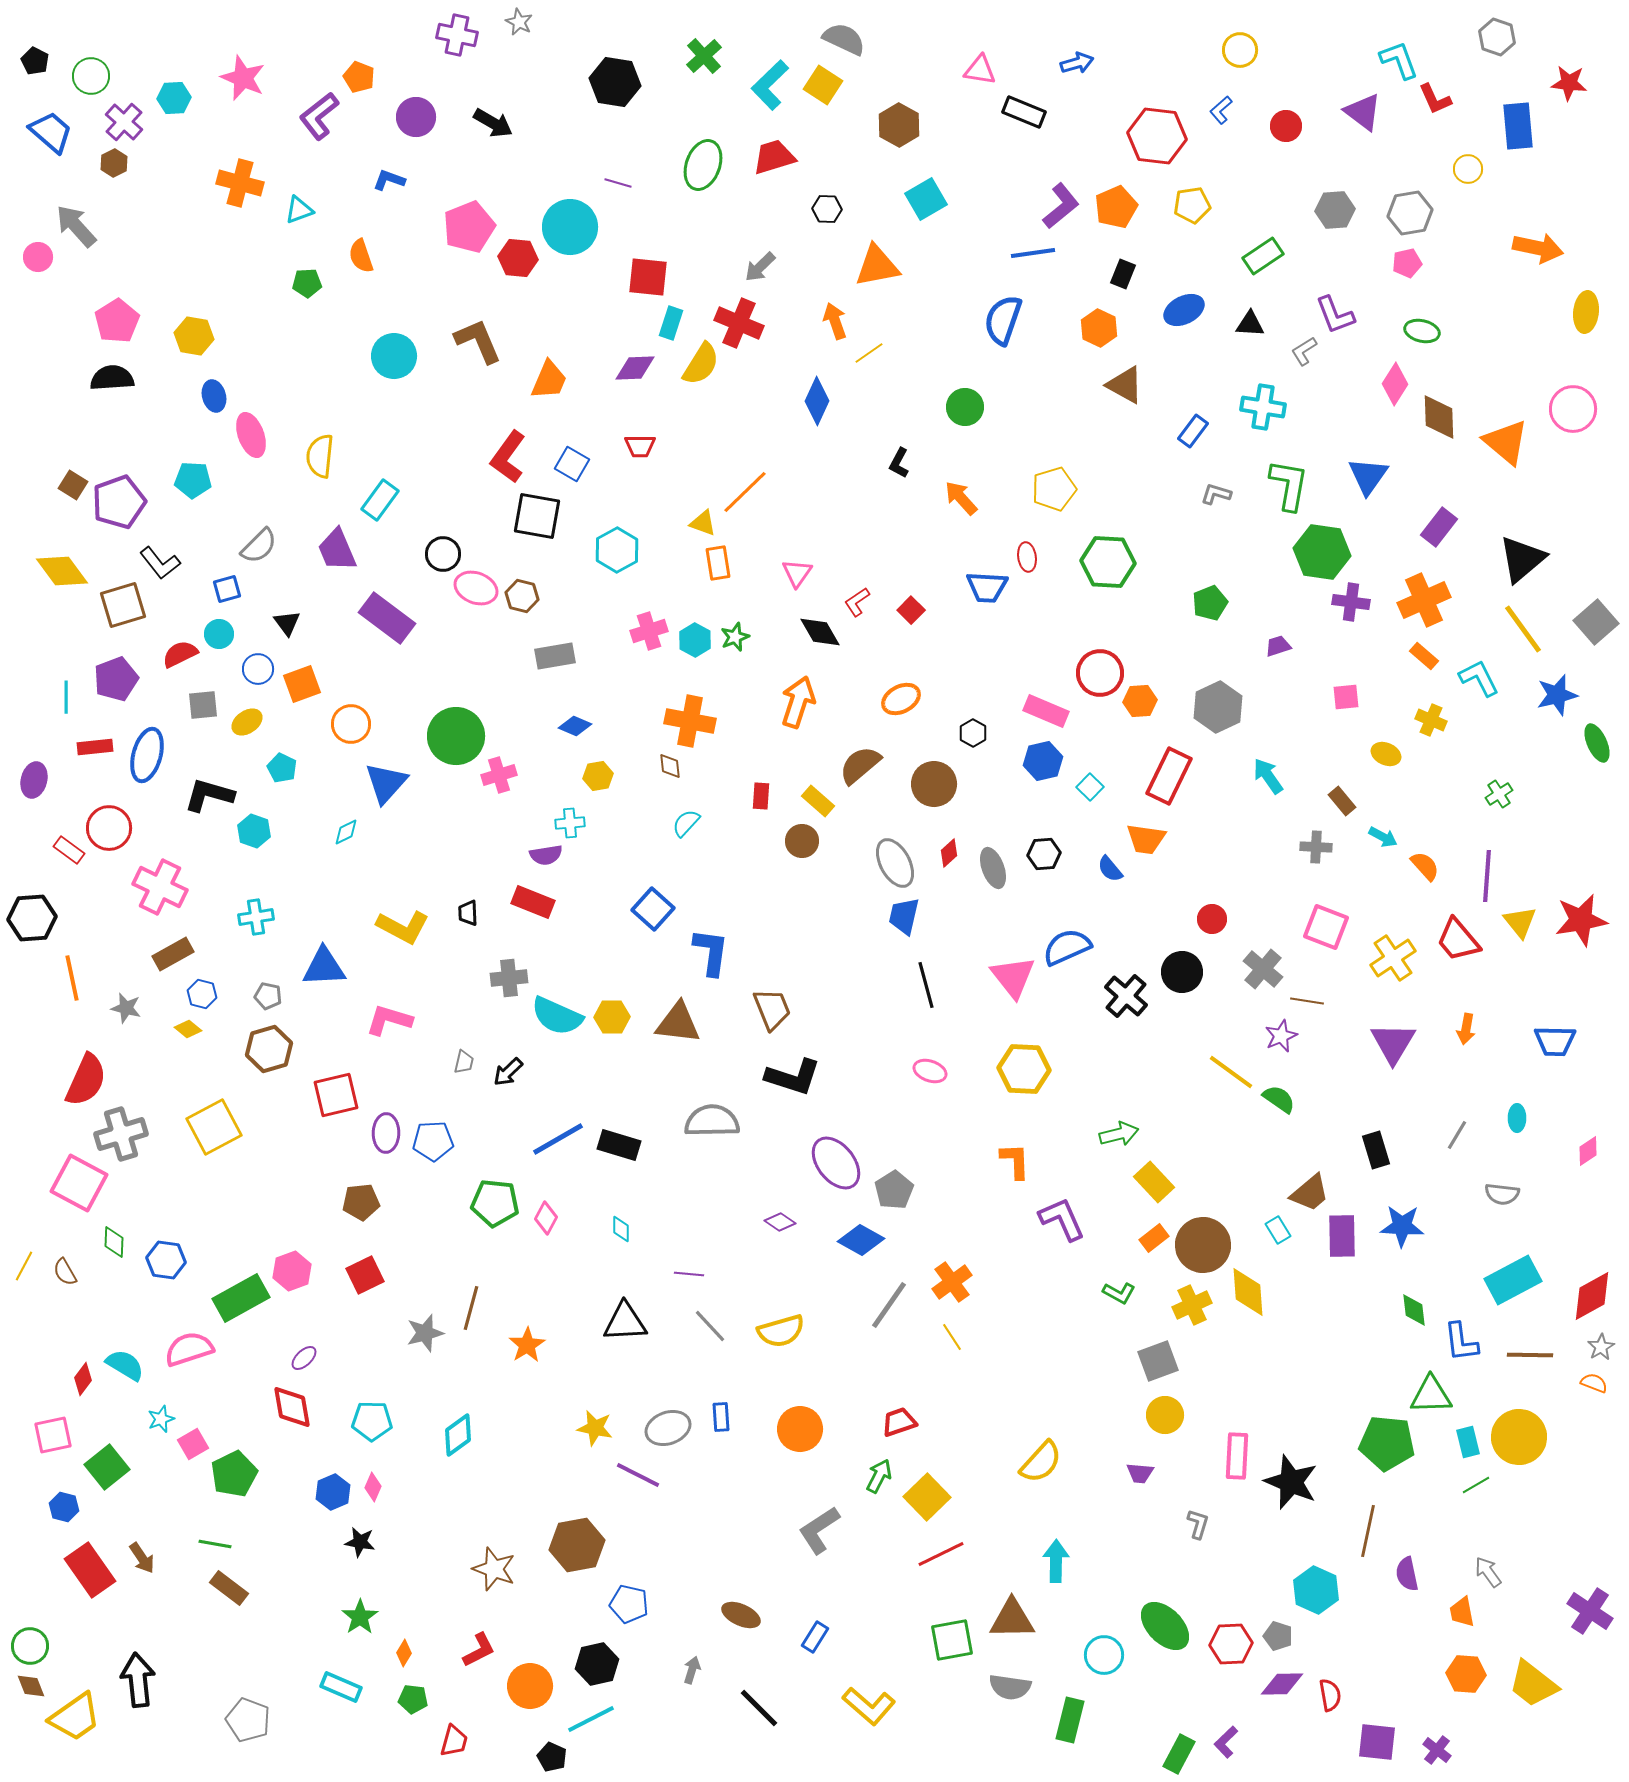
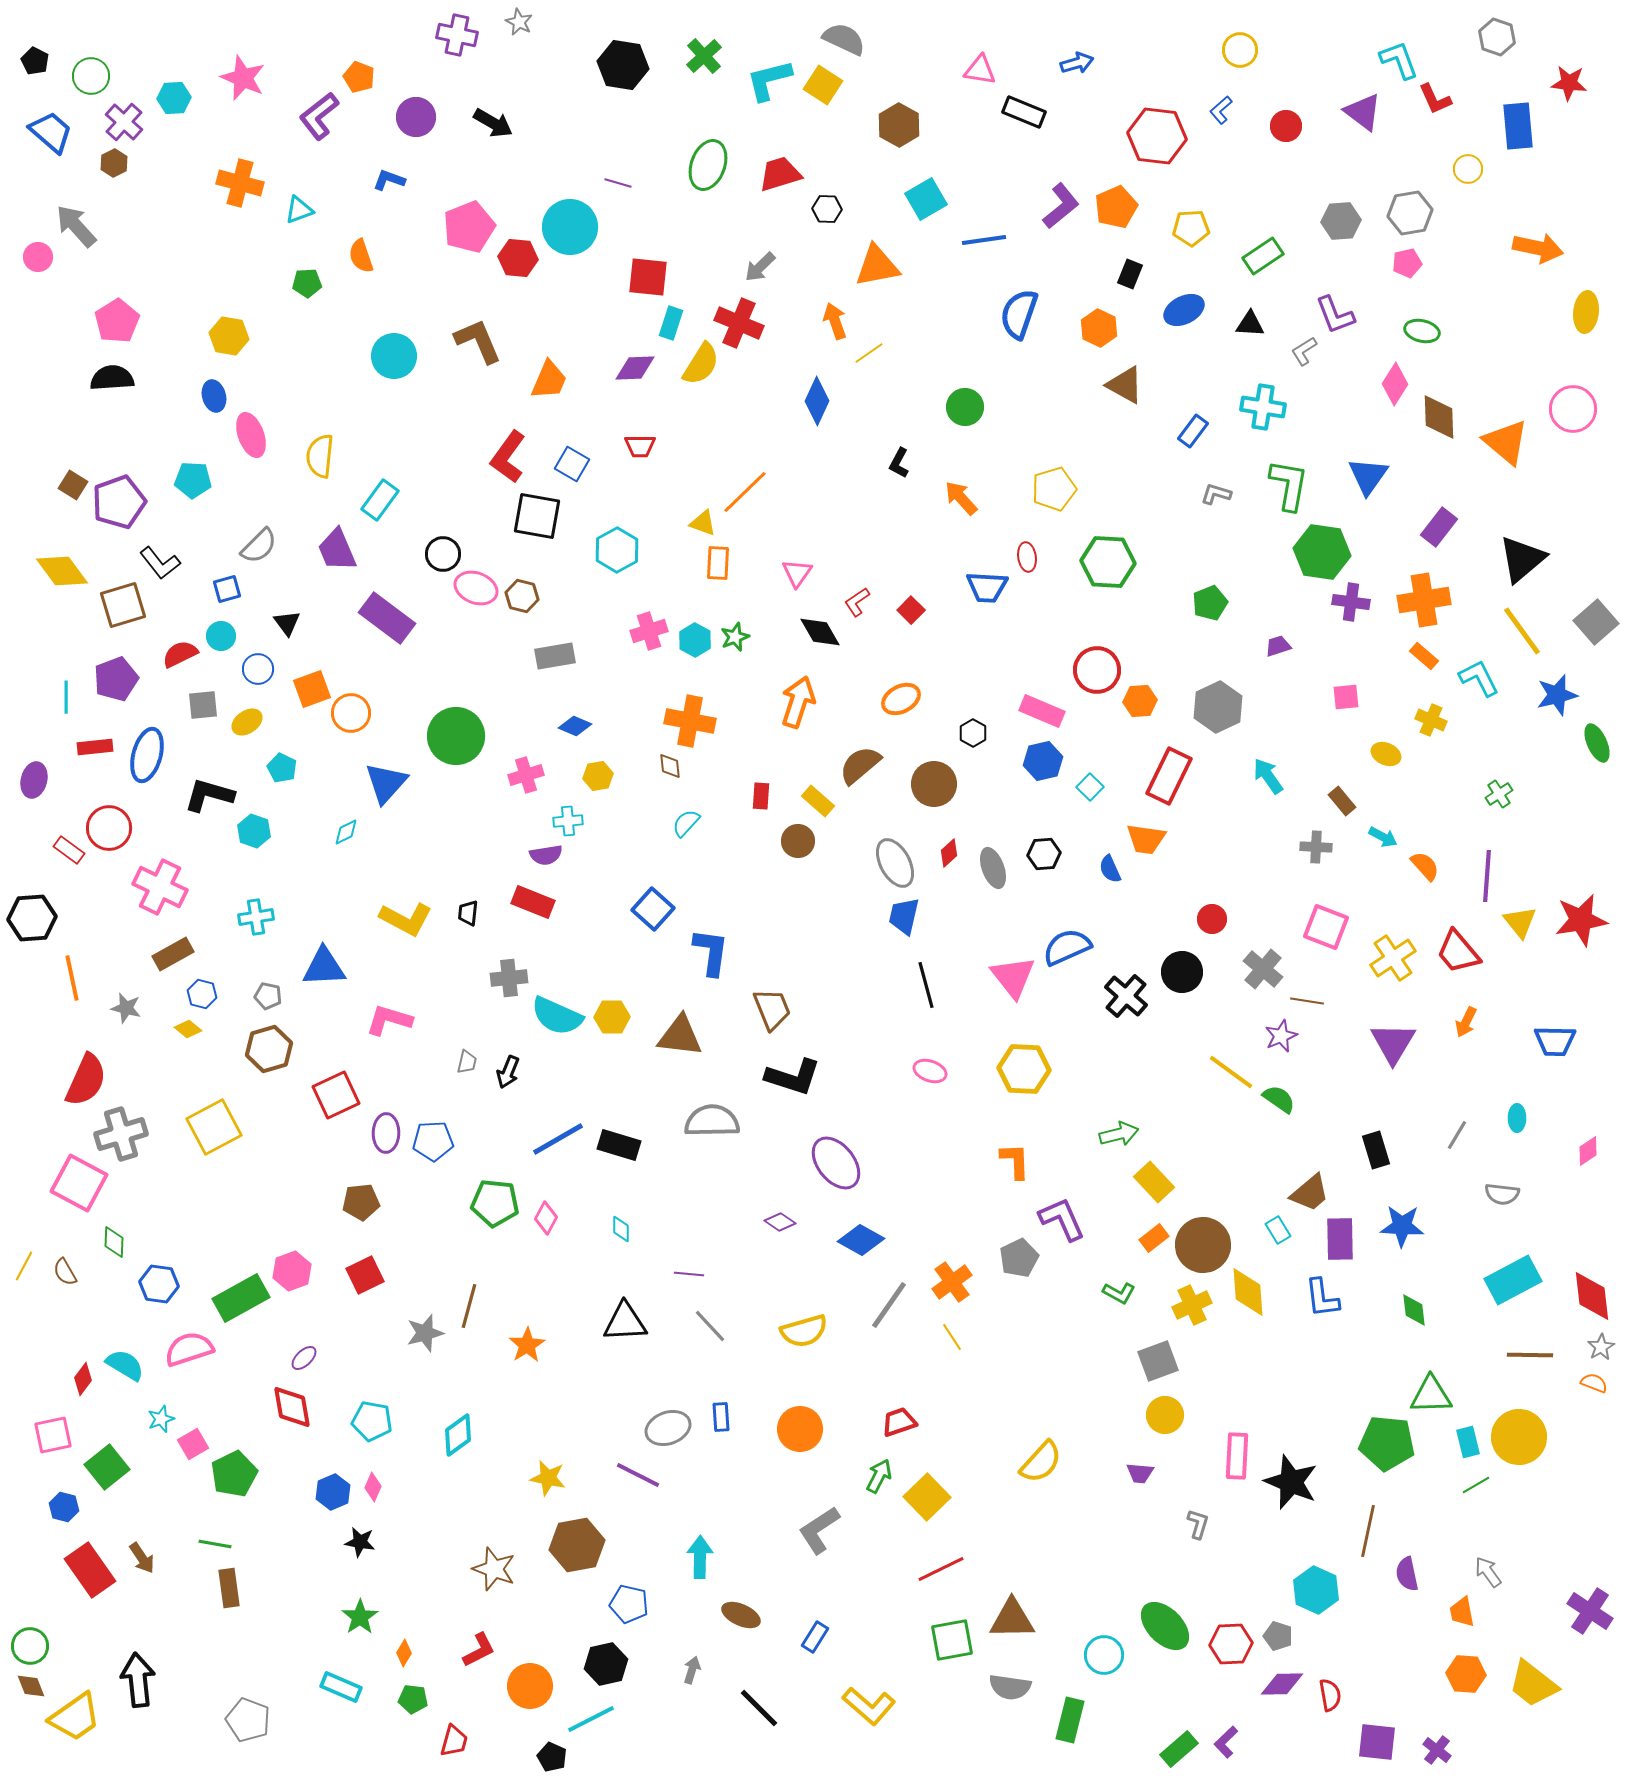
black hexagon at (615, 82): moved 8 px right, 17 px up
cyan L-shape at (770, 85): moved 1 px left, 5 px up; rotated 30 degrees clockwise
red trapezoid at (774, 157): moved 6 px right, 17 px down
green ellipse at (703, 165): moved 5 px right
yellow pentagon at (1192, 205): moved 1 px left, 23 px down; rotated 6 degrees clockwise
gray hexagon at (1335, 210): moved 6 px right, 11 px down
blue line at (1033, 253): moved 49 px left, 13 px up
black rectangle at (1123, 274): moved 7 px right
blue semicircle at (1003, 320): moved 16 px right, 6 px up
yellow hexagon at (194, 336): moved 35 px right
orange rectangle at (718, 563): rotated 12 degrees clockwise
orange cross at (1424, 600): rotated 15 degrees clockwise
yellow line at (1523, 629): moved 1 px left, 2 px down
cyan circle at (219, 634): moved 2 px right, 2 px down
red circle at (1100, 673): moved 3 px left, 3 px up
orange square at (302, 684): moved 10 px right, 5 px down
pink rectangle at (1046, 711): moved 4 px left
orange circle at (351, 724): moved 11 px up
pink cross at (499, 775): moved 27 px right
cyan cross at (570, 823): moved 2 px left, 2 px up
brown circle at (802, 841): moved 4 px left
blue semicircle at (1110, 869): rotated 16 degrees clockwise
black trapezoid at (468, 913): rotated 8 degrees clockwise
yellow L-shape at (403, 927): moved 3 px right, 8 px up
red trapezoid at (1458, 940): moved 12 px down
brown triangle at (678, 1023): moved 2 px right, 13 px down
orange arrow at (1466, 1029): moved 7 px up; rotated 16 degrees clockwise
gray trapezoid at (464, 1062): moved 3 px right
black arrow at (508, 1072): rotated 24 degrees counterclockwise
red square at (336, 1095): rotated 12 degrees counterclockwise
gray pentagon at (894, 1190): moved 125 px right, 68 px down; rotated 6 degrees clockwise
purple rectangle at (1342, 1236): moved 2 px left, 3 px down
blue hexagon at (166, 1260): moved 7 px left, 24 px down
red diamond at (1592, 1296): rotated 68 degrees counterclockwise
brown line at (471, 1308): moved 2 px left, 2 px up
yellow semicircle at (781, 1331): moved 23 px right
blue L-shape at (1461, 1342): moved 139 px left, 44 px up
cyan pentagon at (372, 1421): rotated 9 degrees clockwise
yellow star at (595, 1428): moved 47 px left, 50 px down
red line at (941, 1554): moved 15 px down
cyan arrow at (1056, 1561): moved 356 px left, 4 px up
brown rectangle at (229, 1588): rotated 45 degrees clockwise
black hexagon at (597, 1664): moved 9 px right
green rectangle at (1179, 1754): moved 5 px up; rotated 21 degrees clockwise
